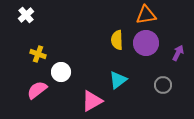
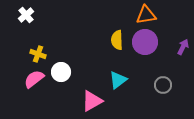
purple circle: moved 1 px left, 1 px up
purple arrow: moved 5 px right, 6 px up
pink semicircle: moved 3 px left, 11 px up
